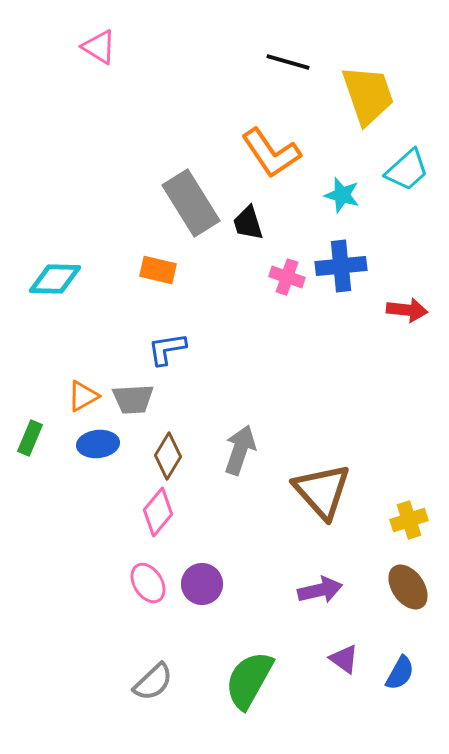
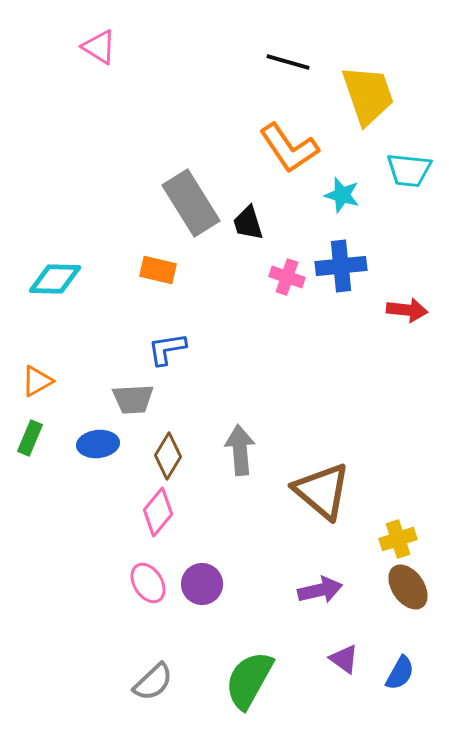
orange L-shape: moved 18 px right, 5 px up
cyan trapezoid: moved 2 px right; rotated 48 degrees clockwise
orange triangle: moved 46 px left, 15 px up
gray arrow: rotated 24 degrees counterclockwise
brown triangle: rotated 8 degrees counterclockwise
yellow cross: moved 11 px left, 19 px down
